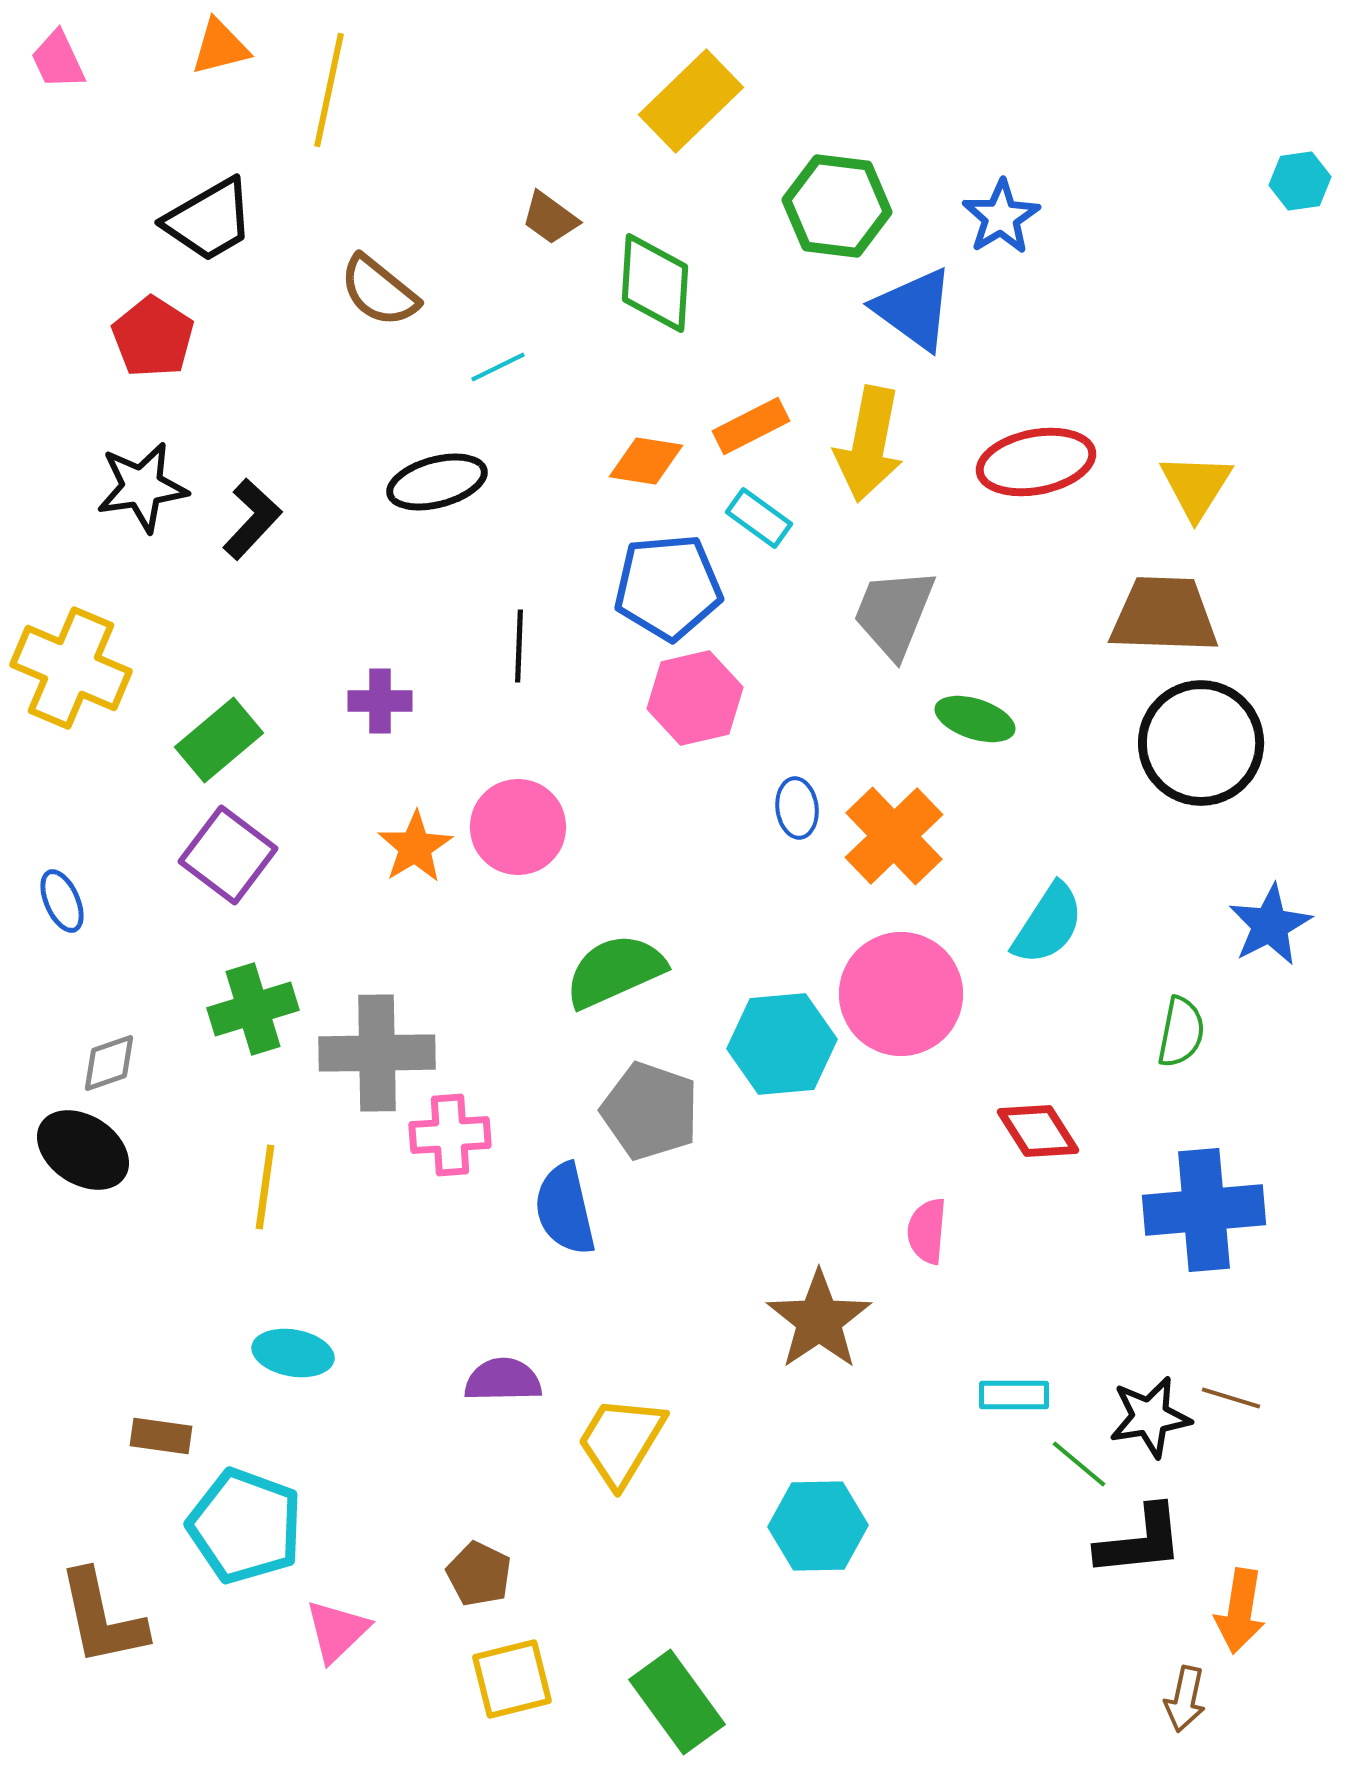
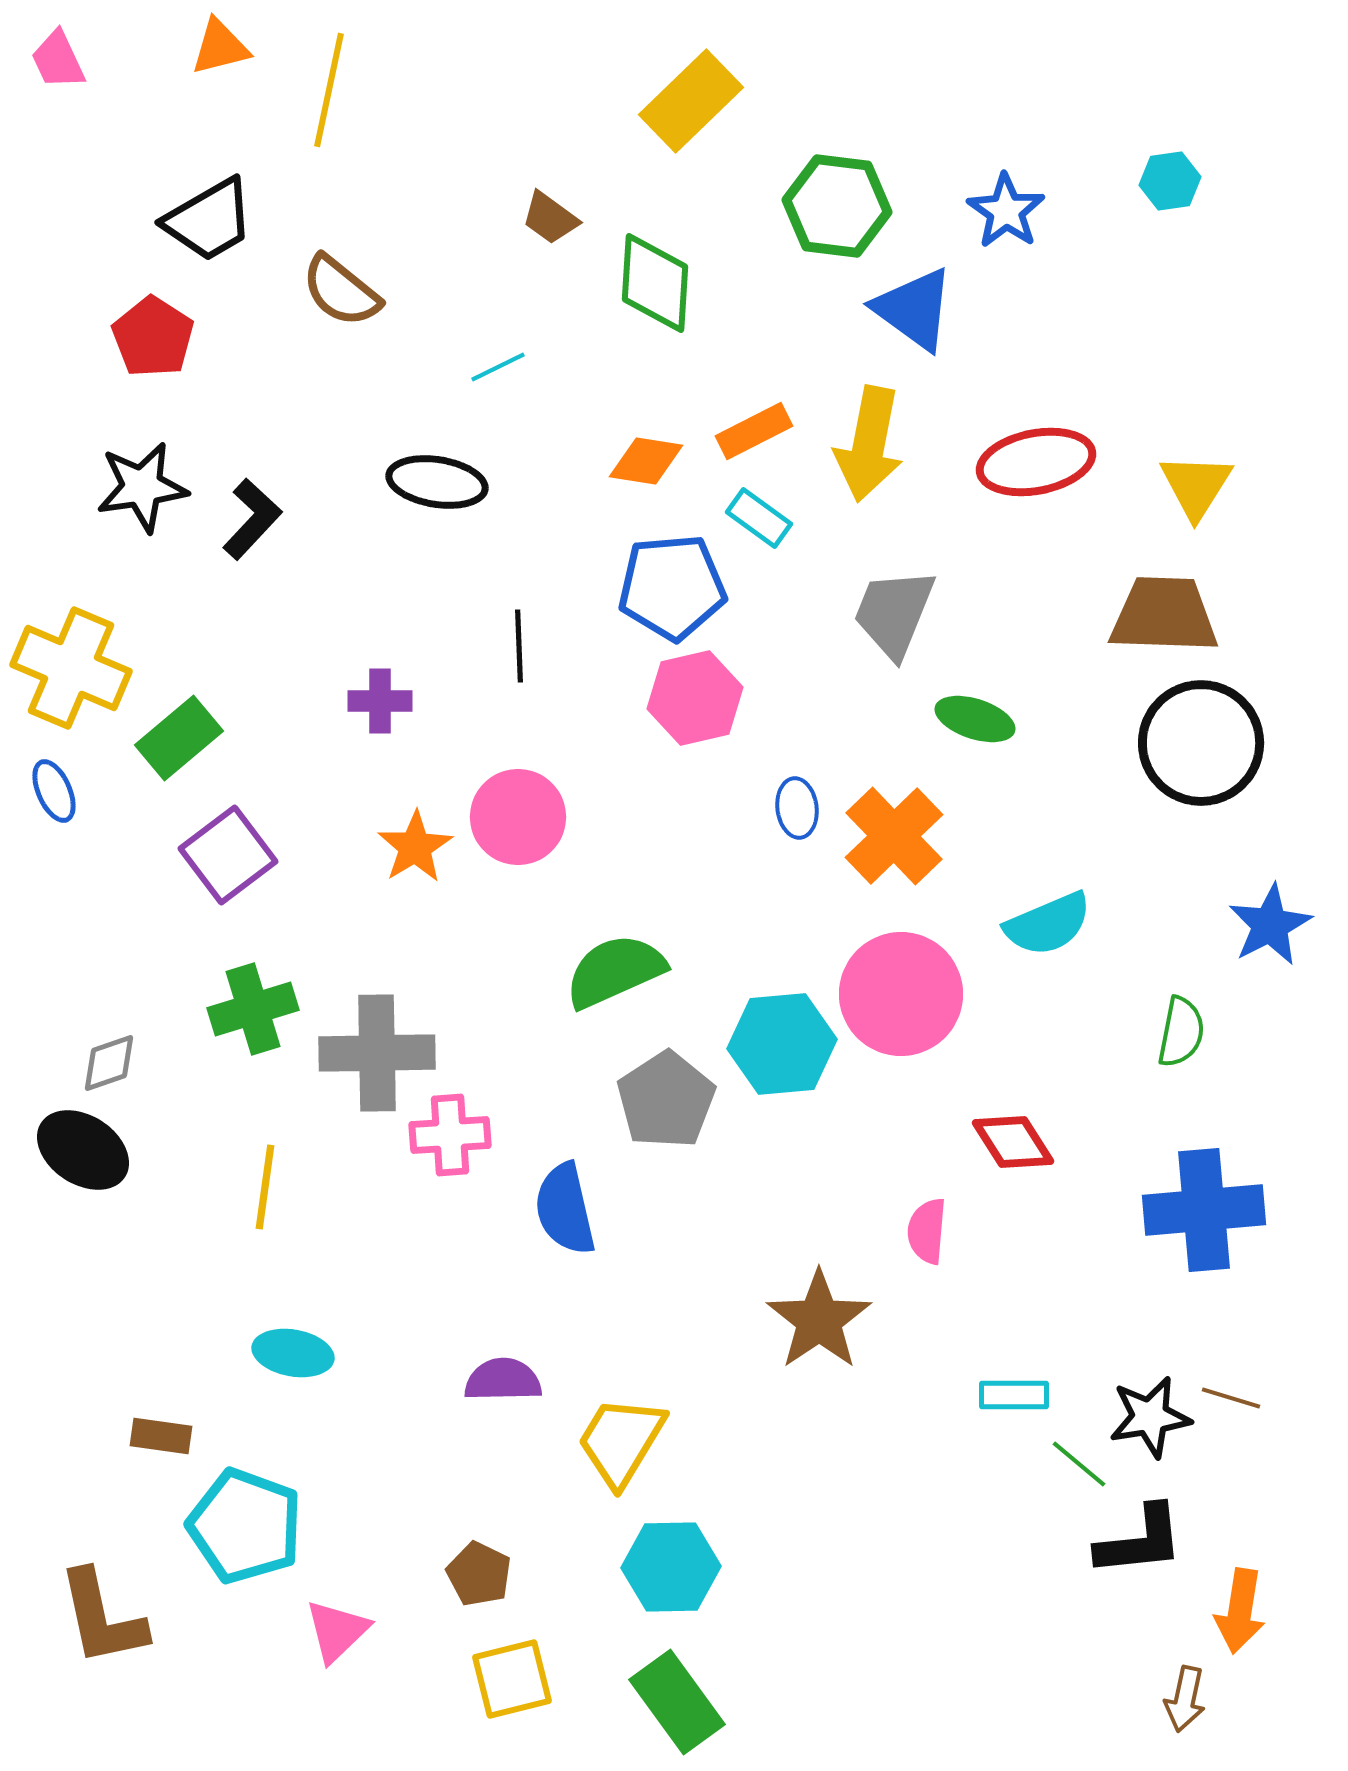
cyan hexagon at (1300, 181): moved 130 px left
blue star at (1001, 217): moved 5 px right, 6 px up; rotated 6 degrees counterclockwise
brown semicircle at (379, 291): moved 38 px left
orange rectangle at (751, 426): moved 3 px right, 5 px down
black ellipse at (437, 482): rotated 24 degrees clockwise
blue pentagon at (668, 587): moved 4 px right
black line at (519, 646): rotated 4 degrees counterclockwise
green rectangle at (219, 740): moved 40 px left, 2 px up
pink circle at (518, 827): moved 10 px up
purple square at (228, 855): rotated 16 degrees clockwise
blue ellipse at (62, 901): moved 8 px left, 110 px up
cyan semicircle at (1048, 924): rotated 34 degrees clockwise
gray pentagon at (650, 1111): moved 16 px right, 11 px up; rotated 20 degrees clockwise
red diamond at (1038, 1131): moved 25 px left, 11 px down
cyan hexagon at (818, 1526): moved 147 px left, 41 px down
